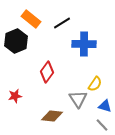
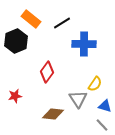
brown diamond: moved 1 px right, 2 px up
